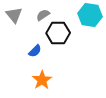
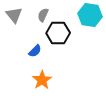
gray semicircle: rotated 32 degrees counterclockwise
